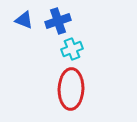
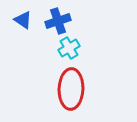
blue triangle: moved 1 px left; rotated 12 degrees clockwise
cyan cross: moved 3 px left, 1 px up; rotated 10 degrees counterclockwise
